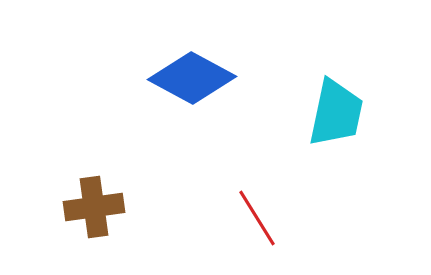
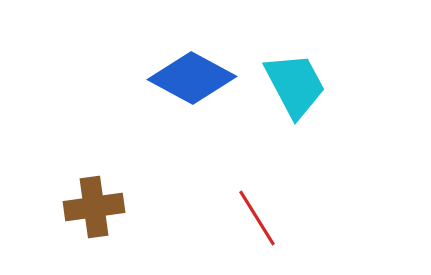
cyan trapezoid: moved 41 px left, 28 px up; rotated 40 degrees counterclockwise
